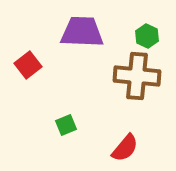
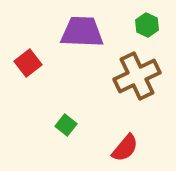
green hexagon: moved 11 px up
red square: moved 2 px up
brown cross: rotated 30 degrees counterclockwise
green square: rotated 30 degrees counterclockwise
